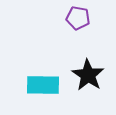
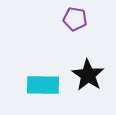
purple pentagon: moved 3 px left, 1 px down
